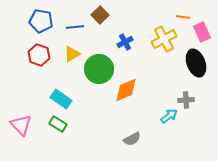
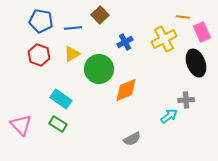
blue line: moved 2 px left, 1 px down
